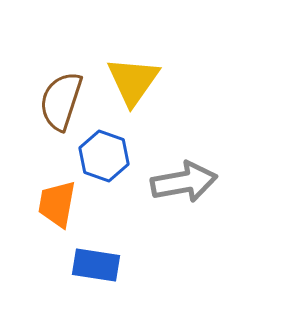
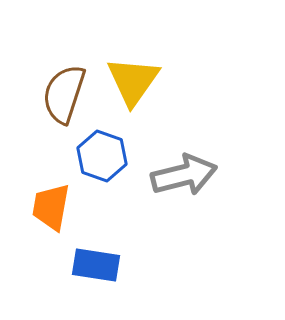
brown semicircle: moved 3 px right, 7 px up
blue hexagon: moved 2 px left
gray arrow: moved 7 px up; rotated 4 degrees counterclockwise
orange trapezoid: moved 6 px left, 3 px down
